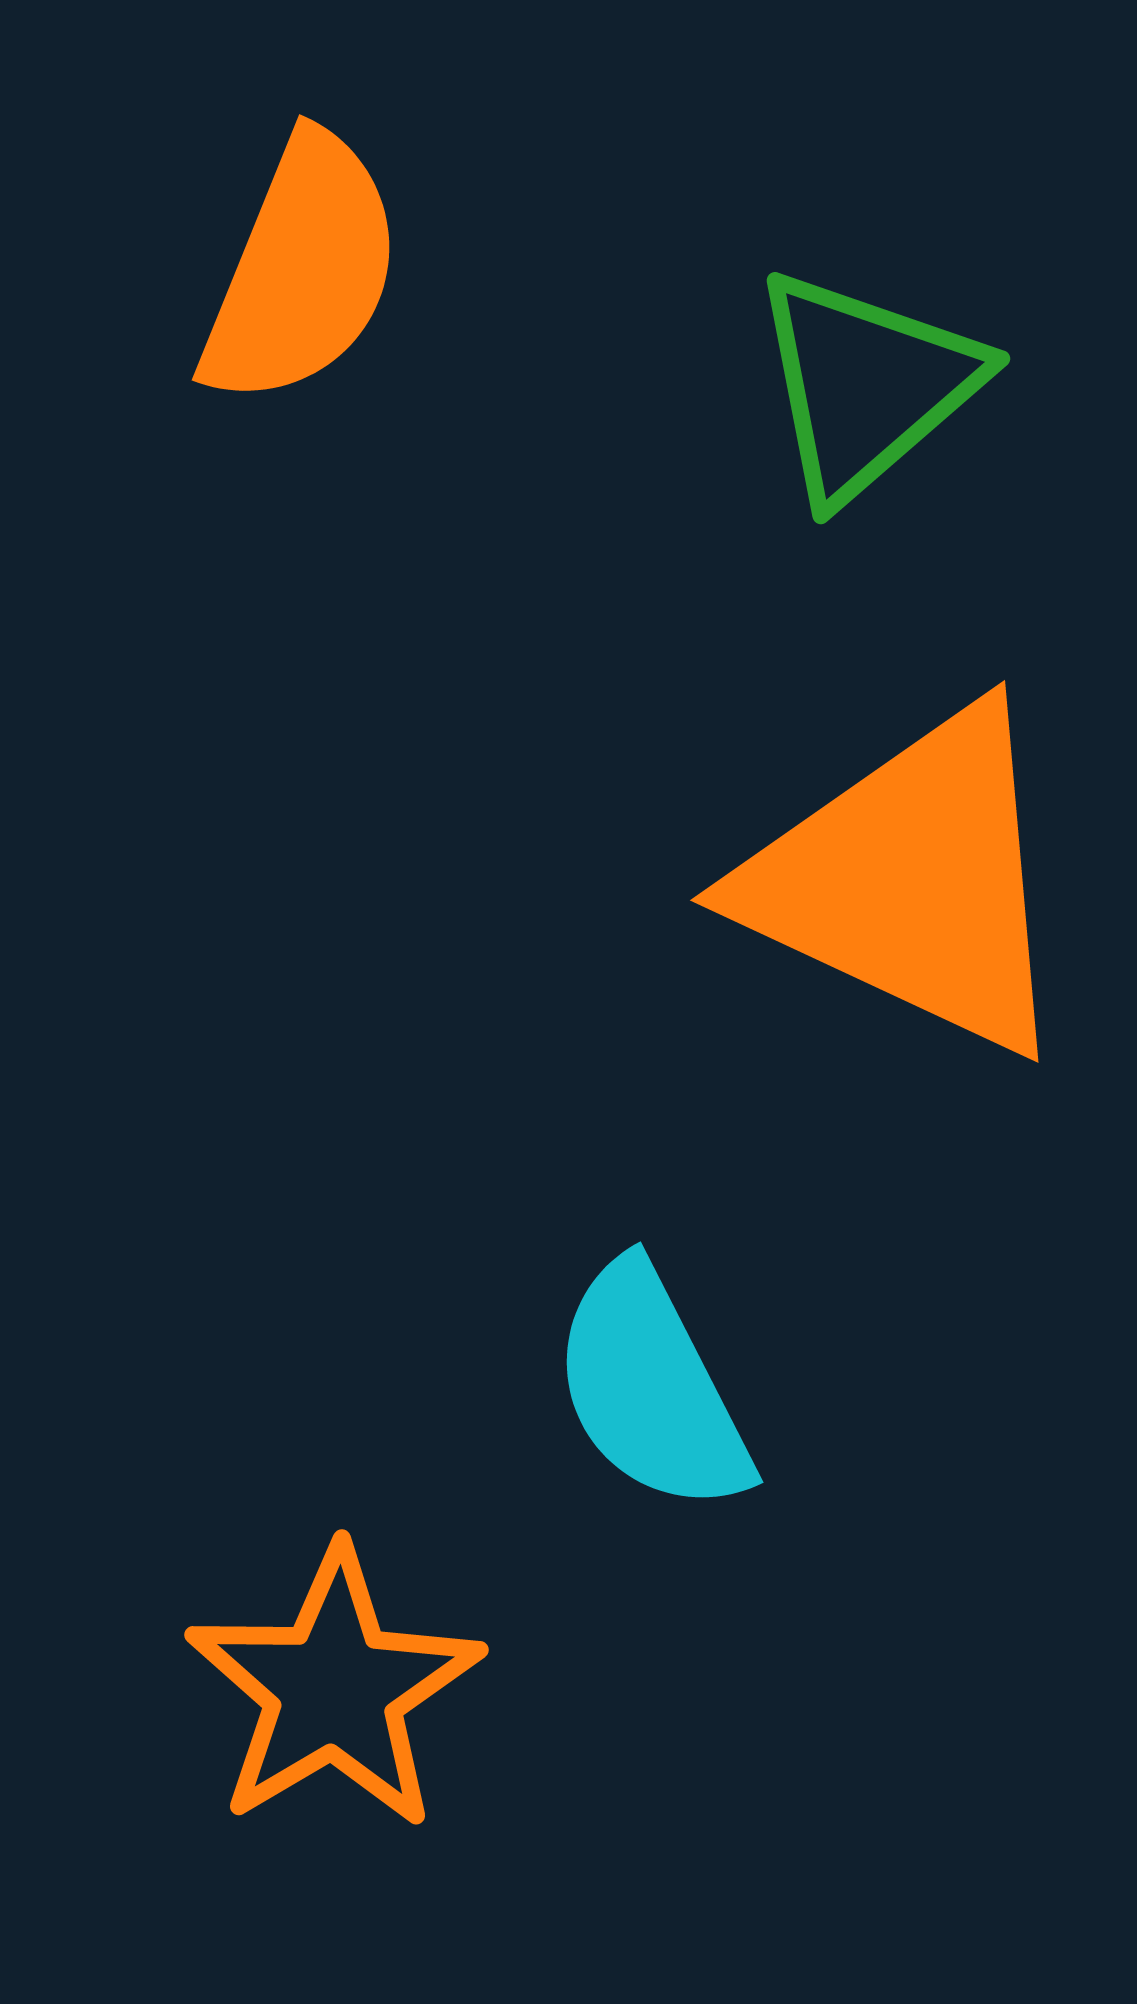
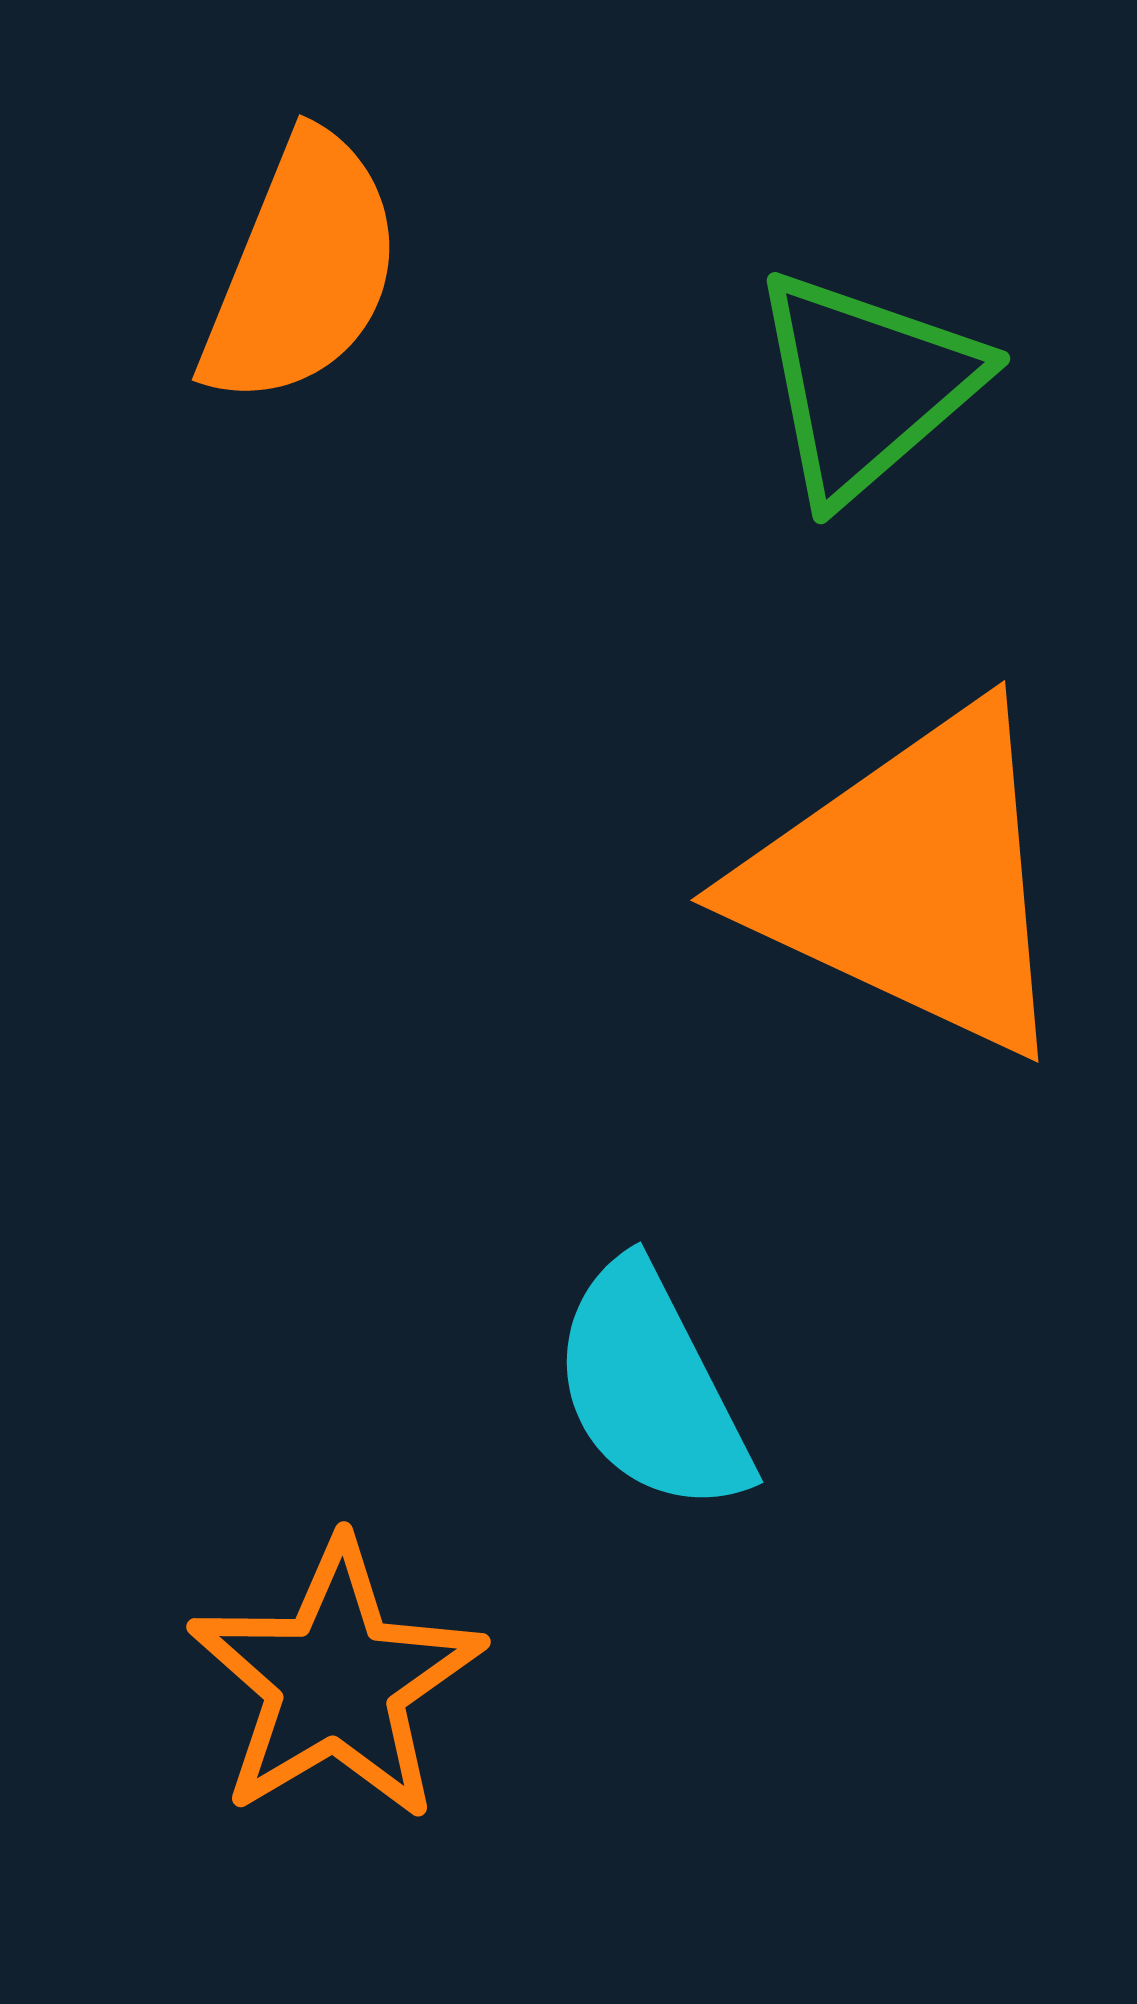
orange star: moved 2 px right, 8 px up
